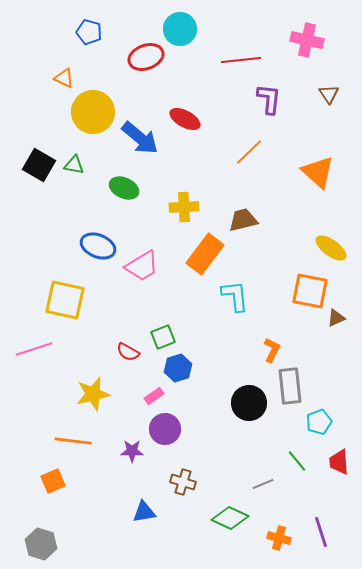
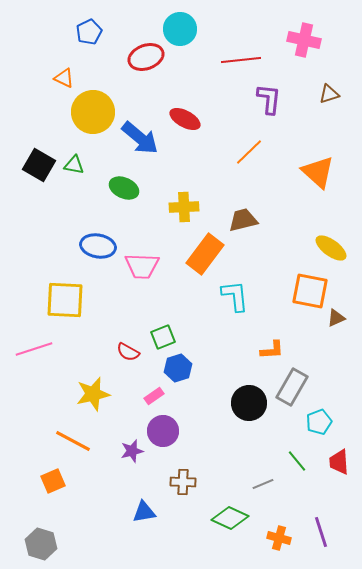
blue pentagon at (89, 32): rotated 30 degrees clockwise
pink cross at (307, 40): moved 3 px left
brown triangle at (329, 94): rotated 45 degrees clockwise
blue ellipse at (98, 246): rotated 12 degrees counterclockwise
pink trapezoid at (142, 266): rotated 33 degrees clockwise
yellow square at (65, 300): rotated 9 degrees counterclockwise
orange L-shape at (272, 350): rotated 60 degrees clockwise
gray rectangle at (290, 386): moved 2 px right, 1 px down; rotated 36 degrees clockwise
purple circle at (165, 429): moved 2 px left, 2 px down
orange line at (73, 441): rotated 21 degrees clockwise
purple star at (132, 451): rotated 15 degrees counterclockwise
brown cross at (183, 482): rotated 15 degrees counterclockwise
